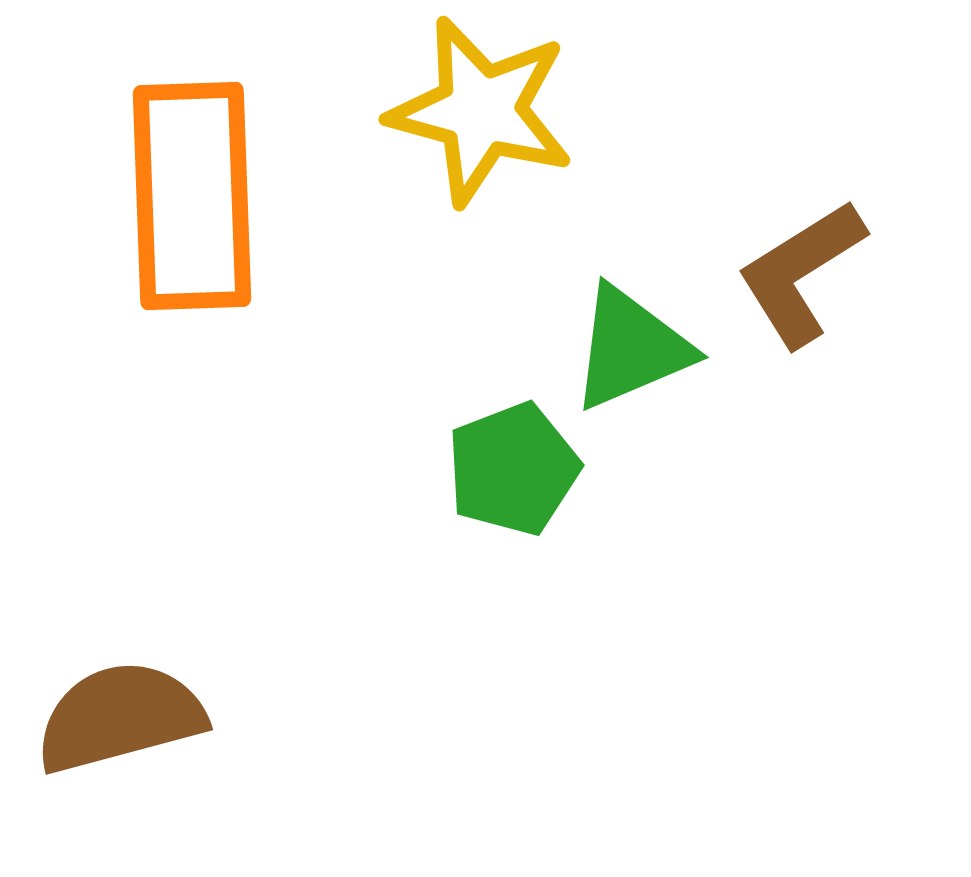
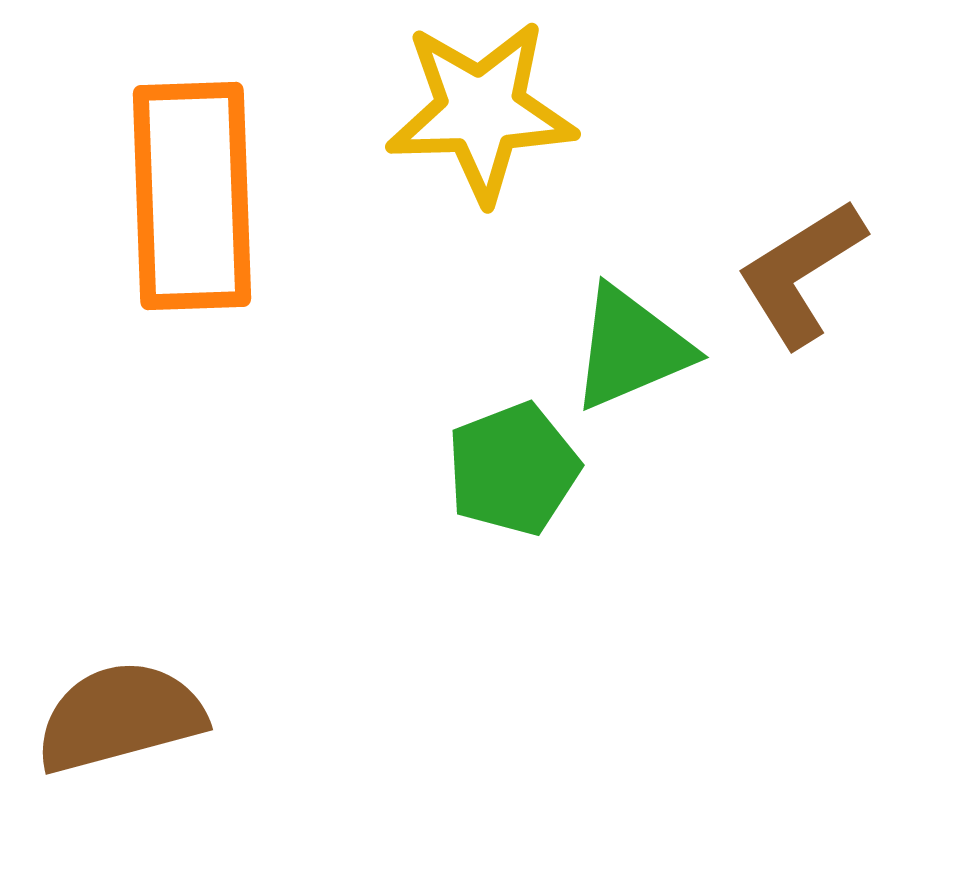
yellow star: rotated 17 degrees counterclockwise
